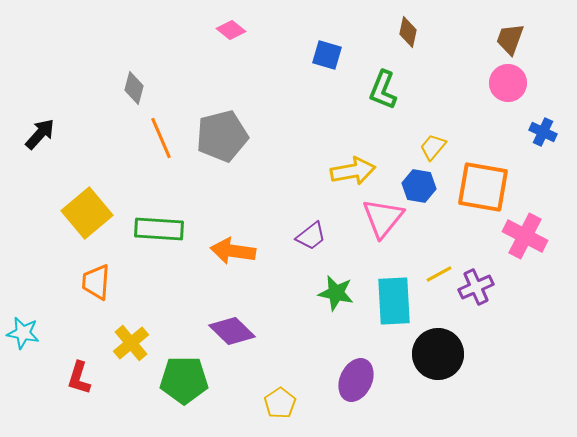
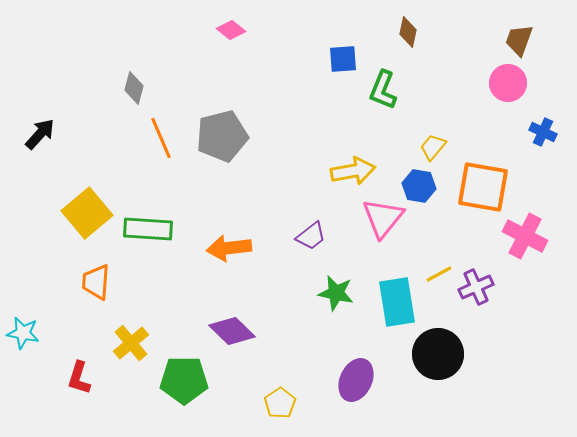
brown trapezoid: moved 9 px right, 1 px down
blue square: moved 16 px right, 4 px down; rotated 20 degrees counterclockwise
green rectangle: moved 11 px left
orange arrow: moved 4 px left, 3 px up; rotated 15 degrees counterclockwise
cyan rectangle: moved 3 px right, 1 px down; rotated 6 degrees counterclockwise
